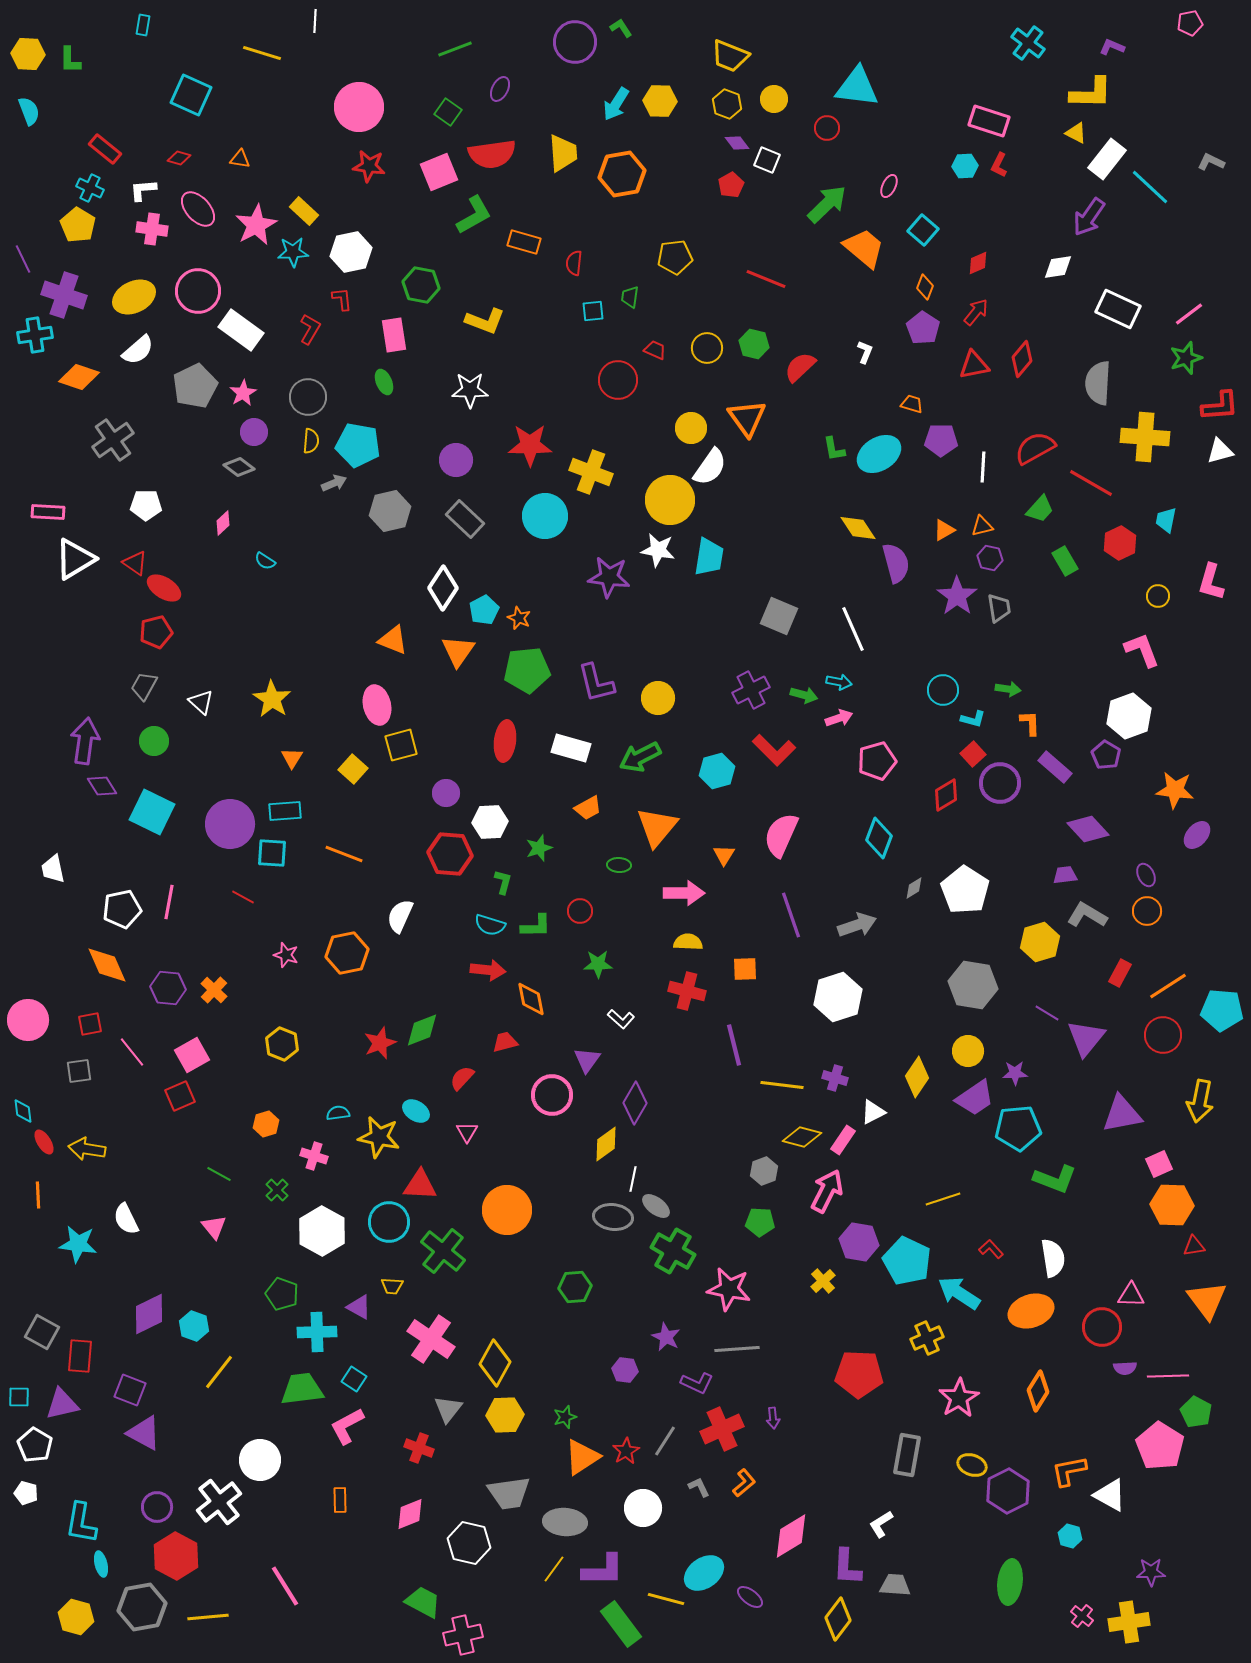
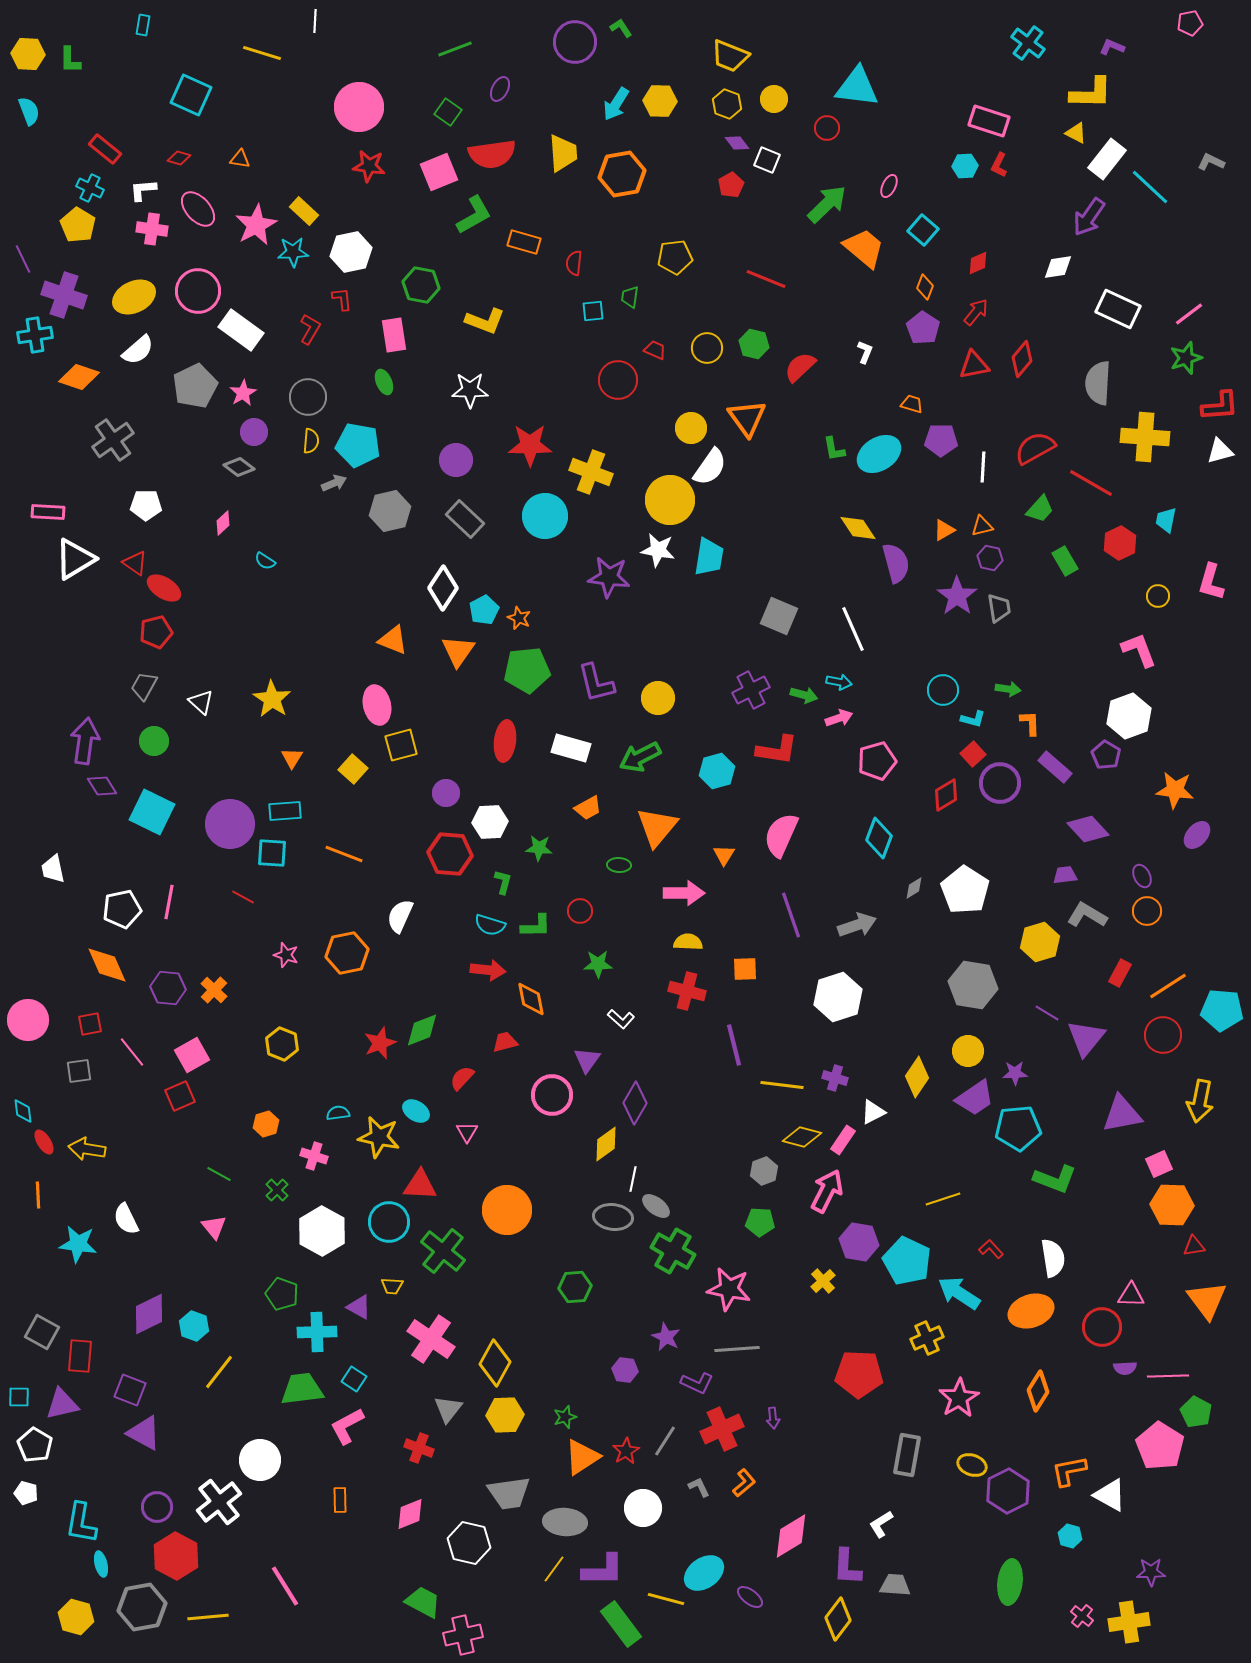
pink L-shape at (1142, 650): moved 3 px left
red L-shape at (774, 750): moved 3 px right; rotated 36 degrees counterclockwise
green star at (539, 848): rotated 24 degrees clockwise
purple ellipse at (1146, 875): moved 4 px left, 1 px down
